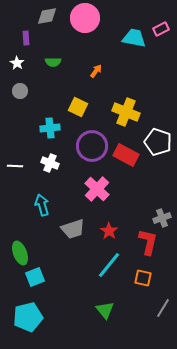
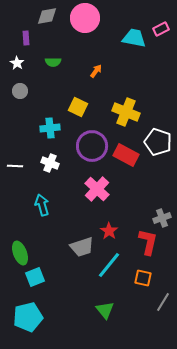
gray trapezoid: moved 9 px right, 18 px down
gray line: moved 6 px up
